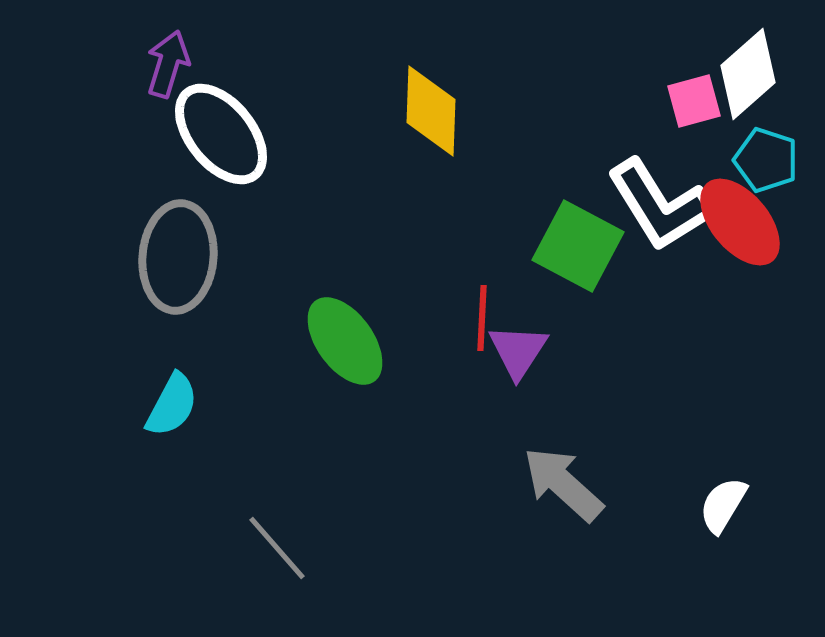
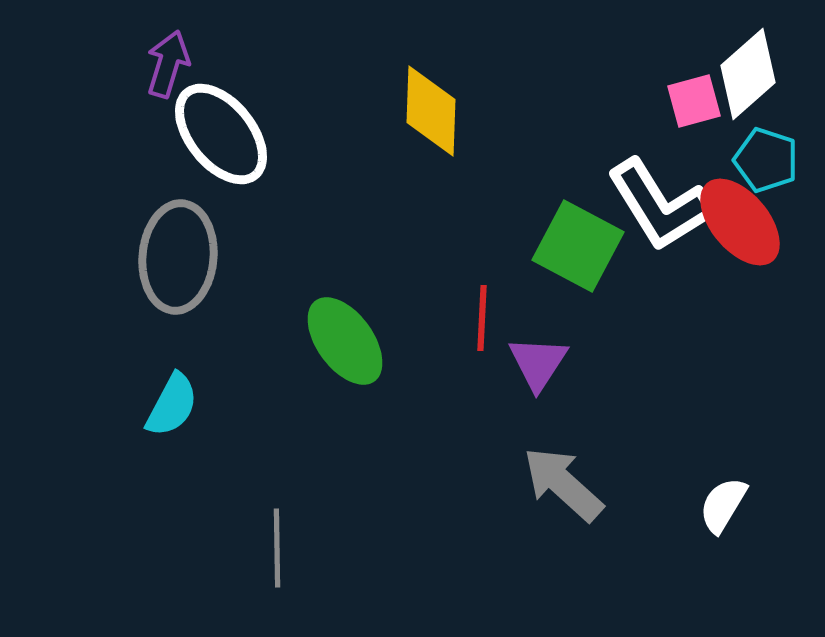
purple triangle: moved 20 px right, 12 px down
gray line: rotated 40 degrees clockwise
